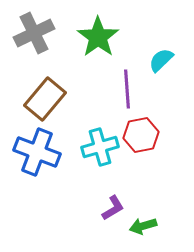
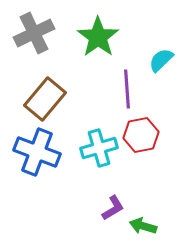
cyan cross: moved 1 px left, 1 px down
green arrow: rotated 32 degrees clockwise
